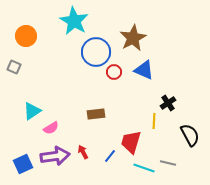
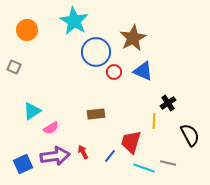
orange circle: moved 1 px right, 6 px up
blue triangle: moved 1 px left, 1 px down
